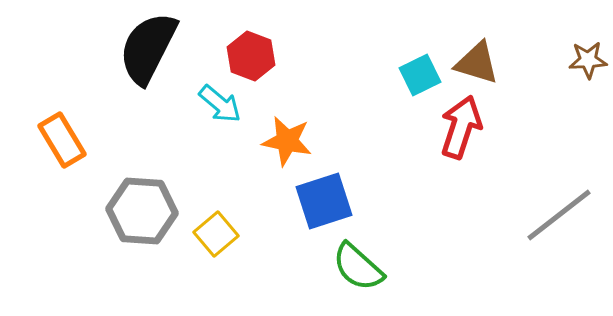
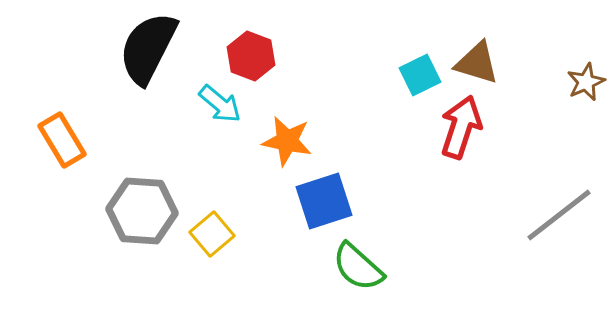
brown star: moved 2 px left, 22 px down; rotated 21 degrees counterclockwise
yellow square: moved 4 px left
